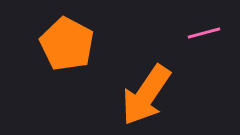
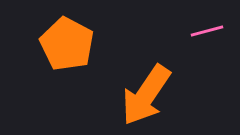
pink line: moved 3 px right, 2 px up
